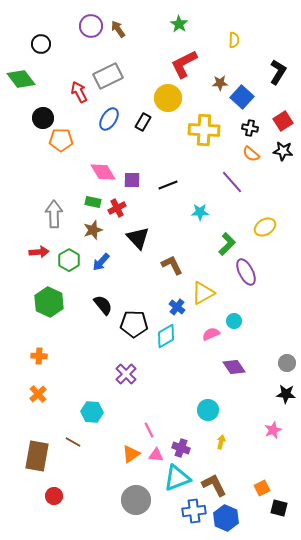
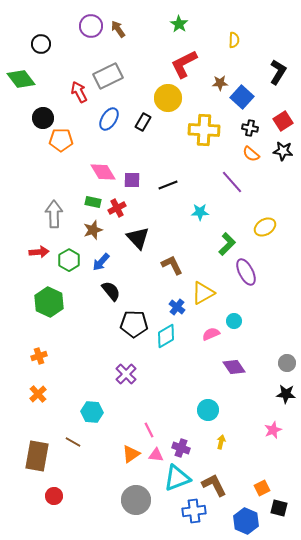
black semicircle at (103, 305): moved 8 px right, 14 px up
orange cross at (39, 356): rotated 21 degrees counterclockwise
blue hexagon at (226, 518): moved 20 px right, 3 px down
